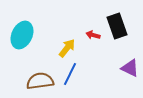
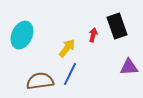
red arrow: rotated 88 degrees clockwise
purple triangle: moved 1 px left, 1 px up; rotated 30 degrees counterclockwise
